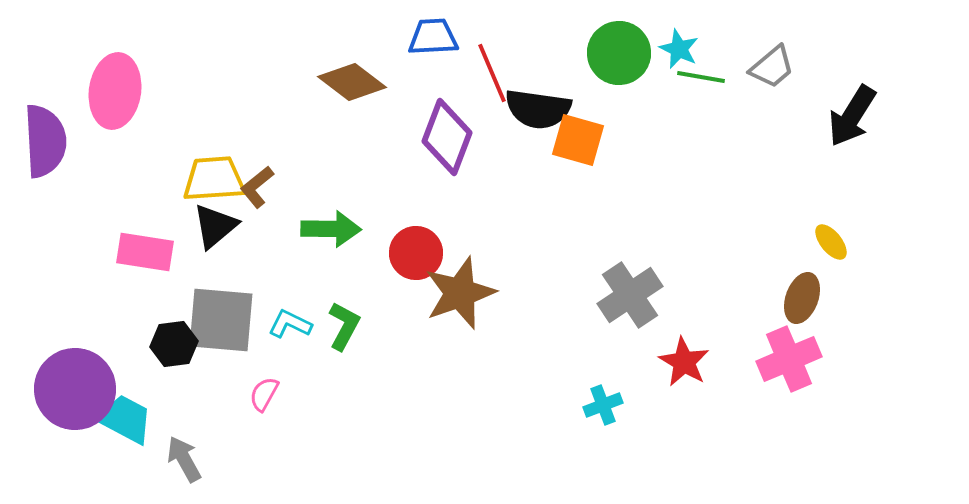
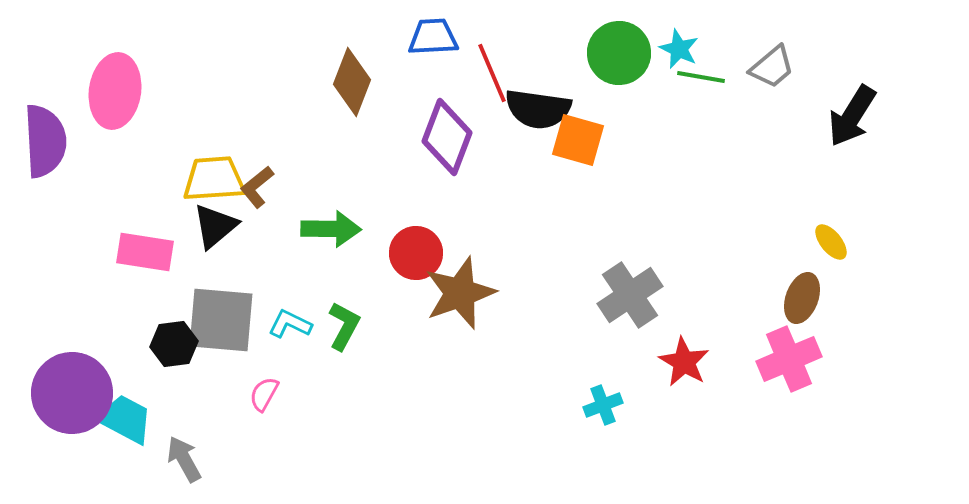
brown diamond: rotated 74 degrees clockwise
purple circle: moved 3 px left, 4 px down
